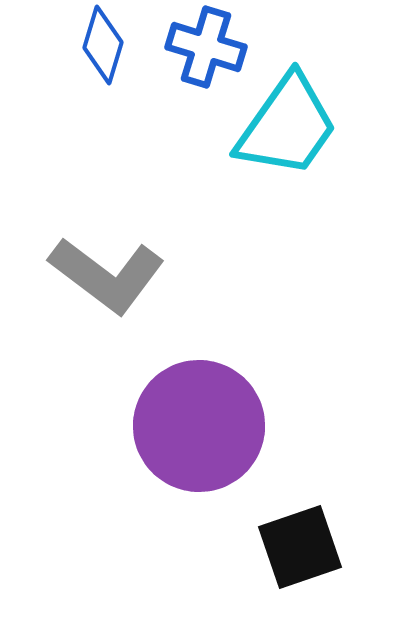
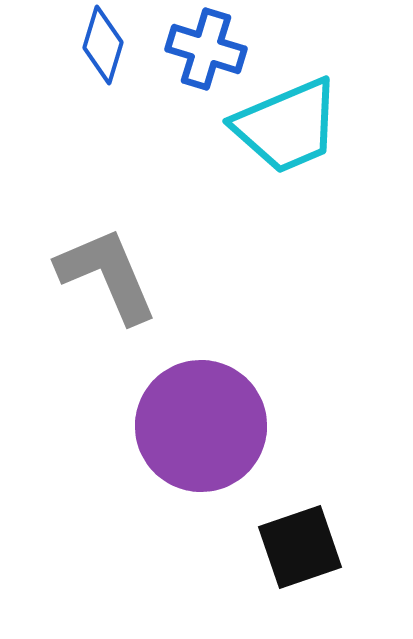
blue cross: moved 2 px down
cyan trapezoid: rotated 32 degrees clockwise
gray L-shape: rotated 150 degrees counterclockwise
purple circle: moved 2 px right
